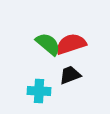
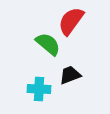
red semicircle: moved 23 px up; rotated 36 degrees counterclockwise
cyan cross: moved 2 px up
